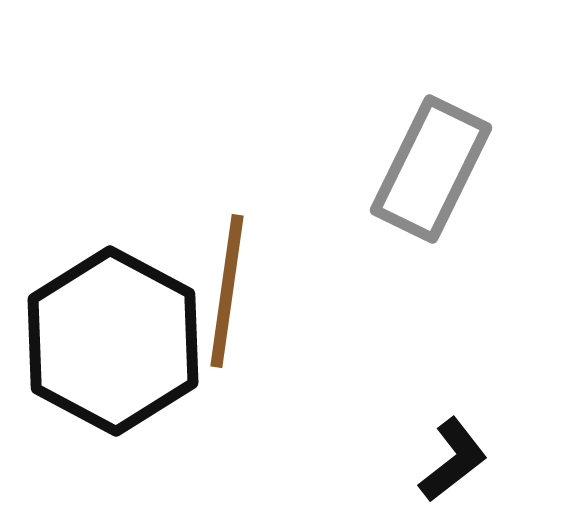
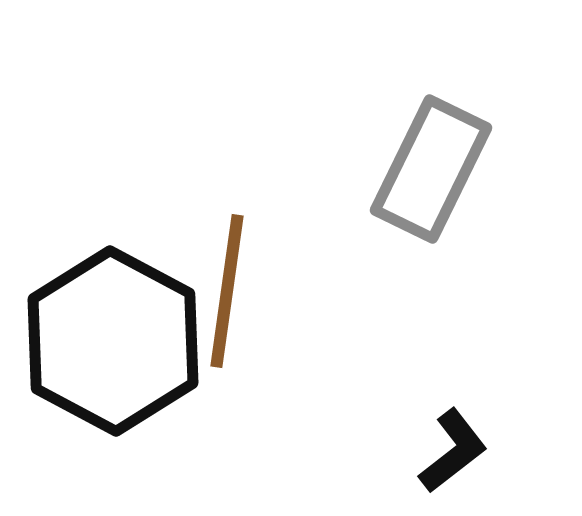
black L-shape: moved 9 px up
